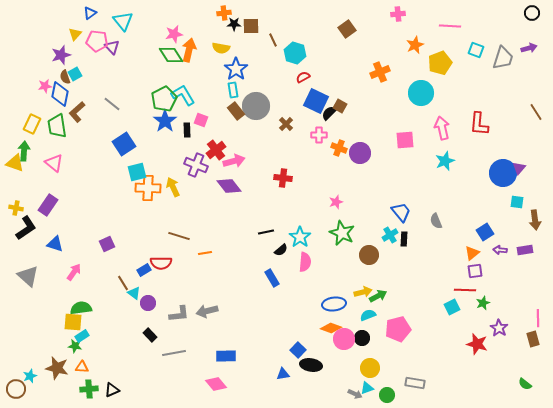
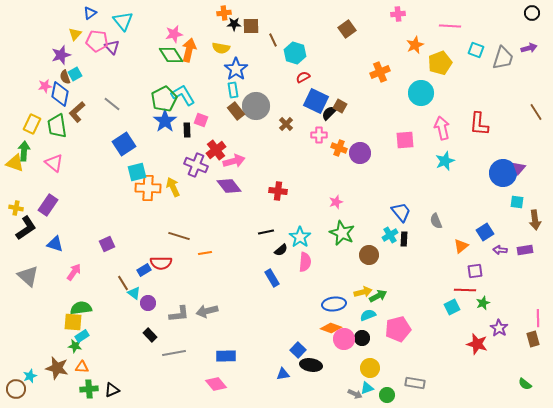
red cross at (283, 178): moved 5 px left, 13 px down
orange triangle at (472, 253): moved 11 px left, 7 px up
